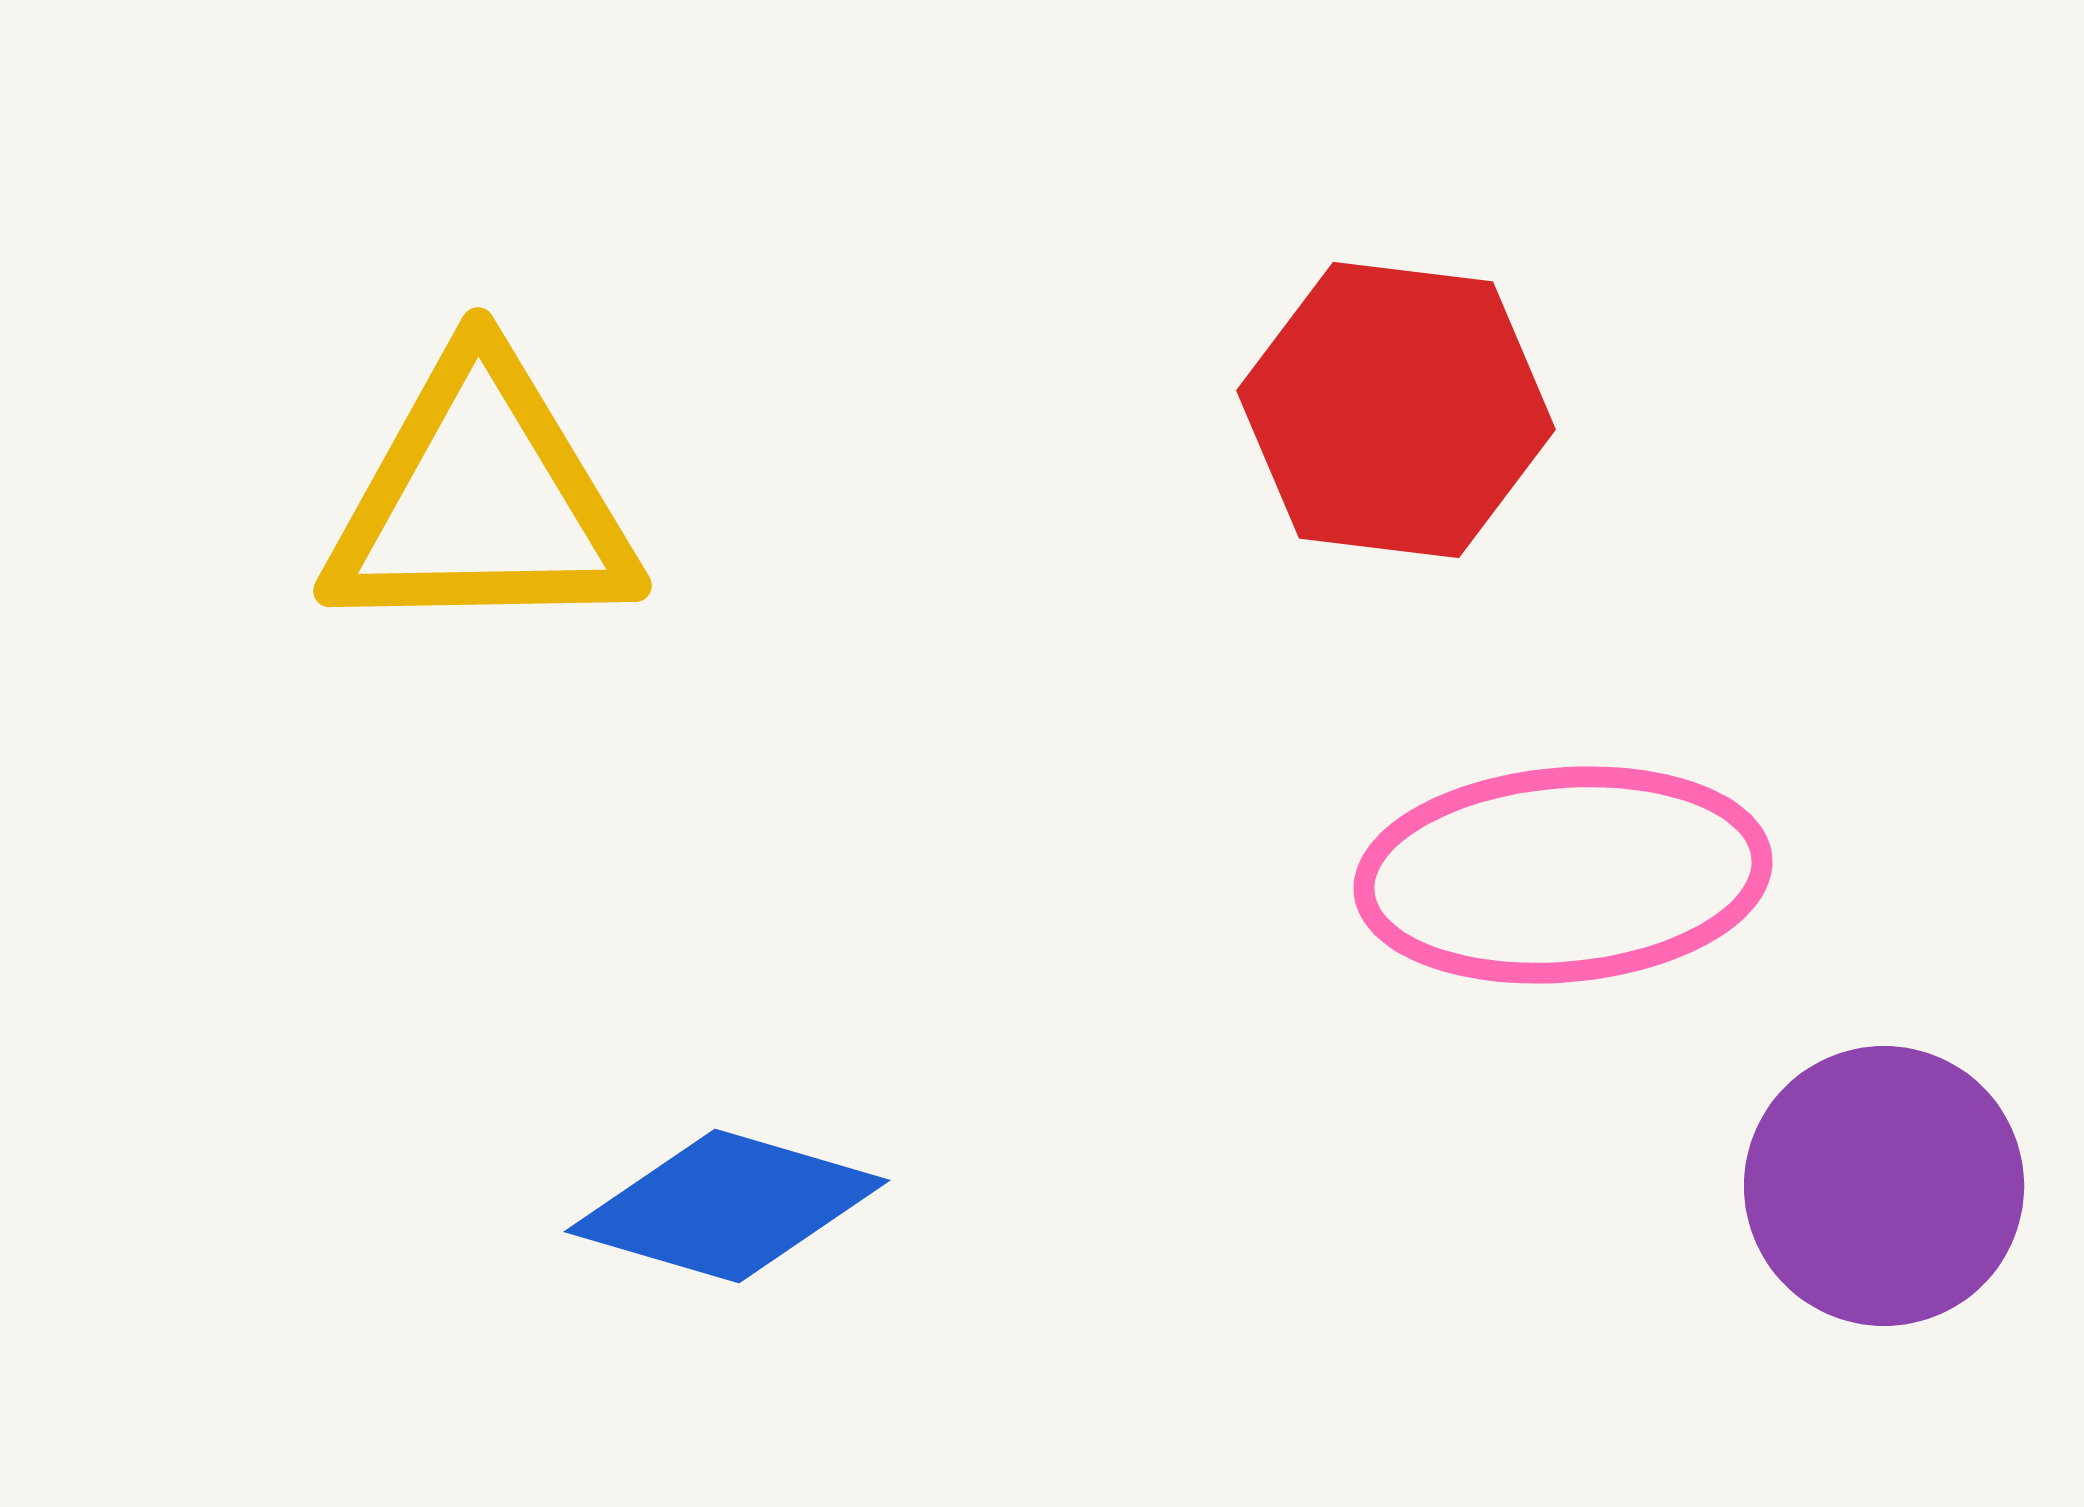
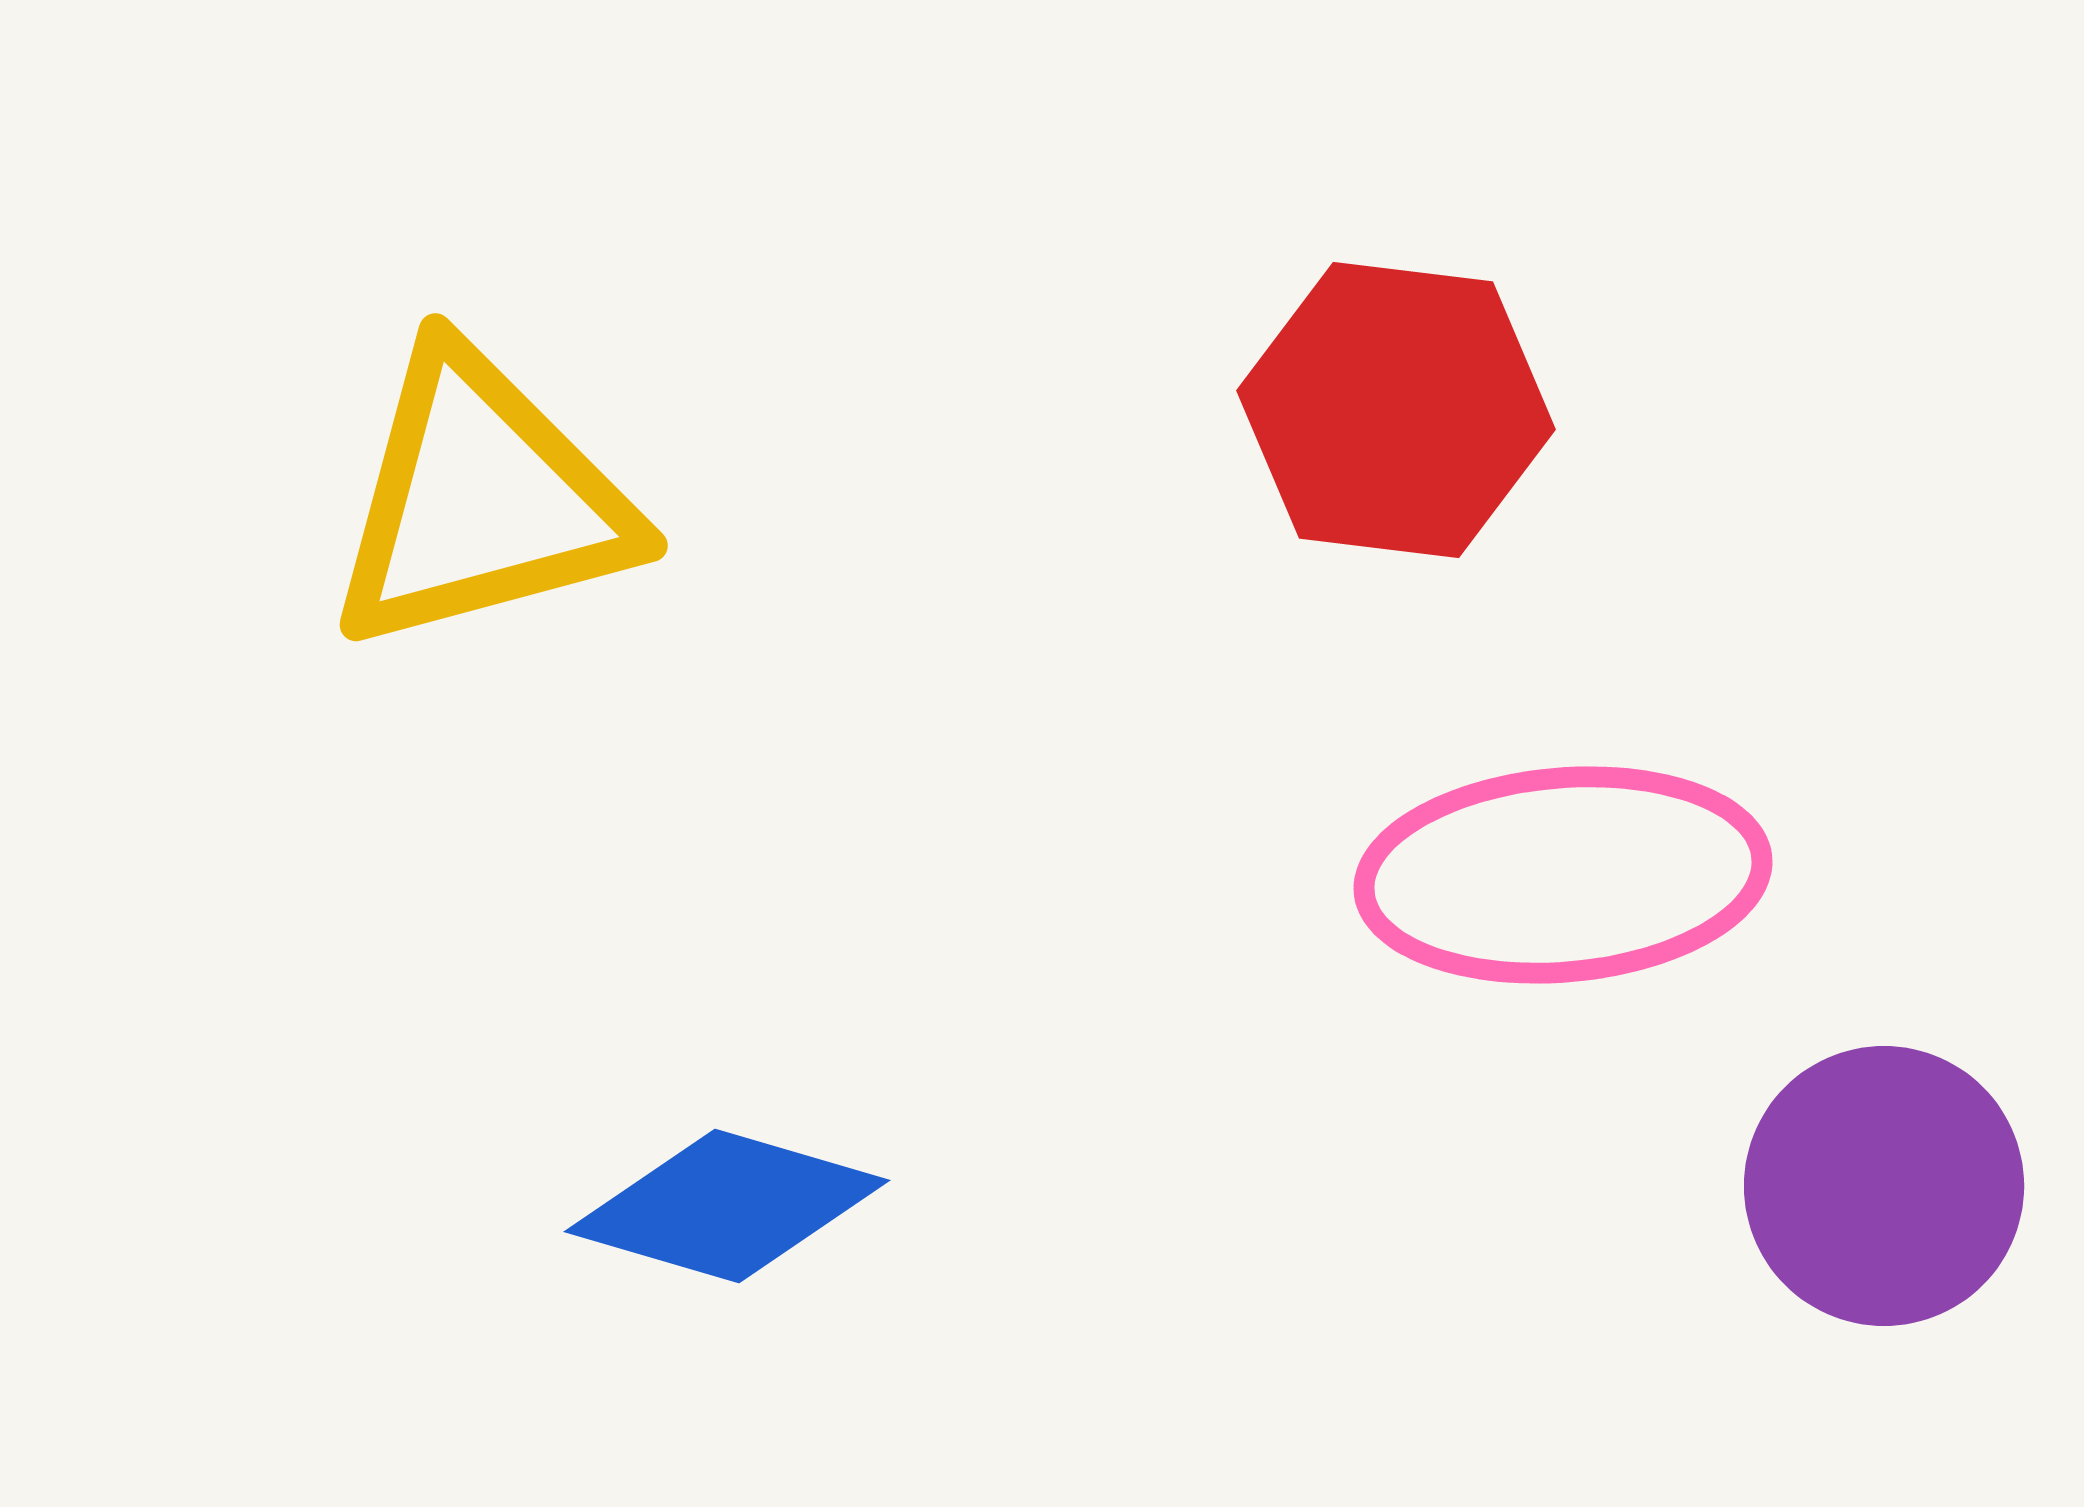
yellow triangle: rotated 14 degrees counterclockwise
